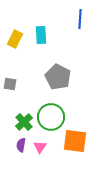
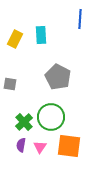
orange square: moved 6 px left, 5 px down
